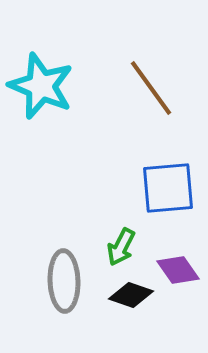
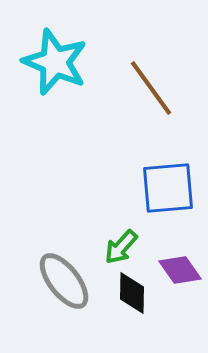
cyan star: moved 14 px right, 24 px up
green arrow: rotated 15 degrees clockwise
purple diamond: moved 2 px right
gray ellipse: rotated 36 degrees counterclockwise
black diamond: moved 1 px right, 2 px up; rotated 72 degrees clockwise
